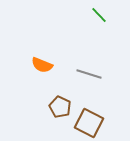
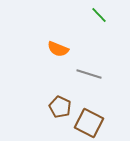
orange semicircle: moved 16 px right, 16 px up
